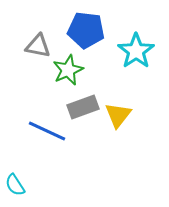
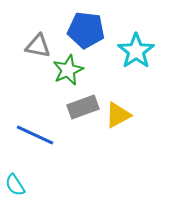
yellow triangle: rotated 24 degrees clockwise
blue line: moved 12 px left, 4 px down
